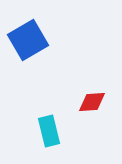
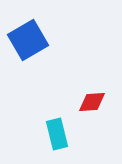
cyan rectangle: moved 8 px right, 3 px down
